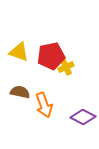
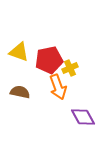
red pentagon: moved 2 px left, 4 px down
yellow cross: moved 4 px right, 1 px down
orange arrow: moved 14 px right, 18 px up
purple diamond: rotated 35 degrees clockwise
